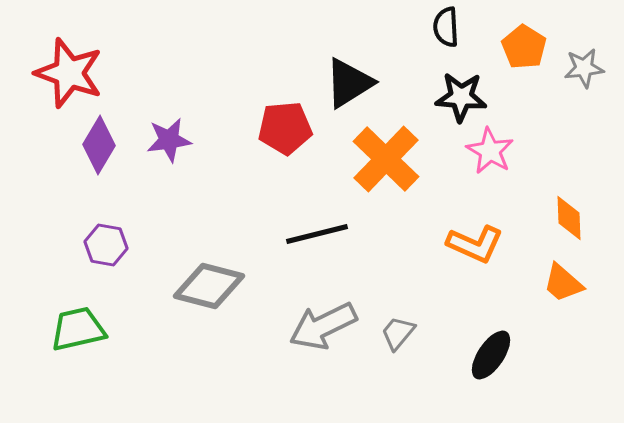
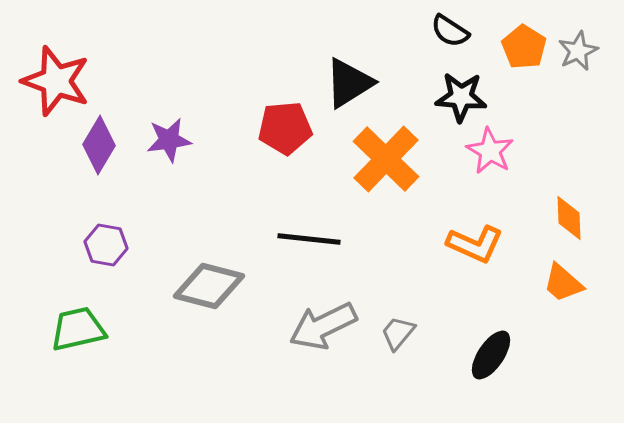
black semicircle: moved 4 px right, 4 px down; rotated 54 degrees counterclockwise
gray star: moved 6 px left, 17 px up; rotated 18 degrees counterclockwise
red star: moved 13 px left, 8 px down
black line: moved 8 px left, 5 px down; rotated 20 degrees clockwise
